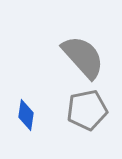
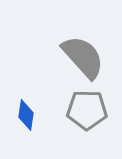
gray pentagon: rotated 12 degrees clockwise
